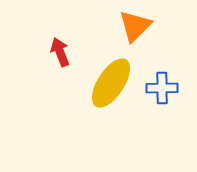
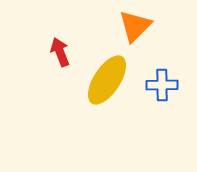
yellow ellipse: moved 4 px left, 3 px up
blue cross: moved 3 px up
